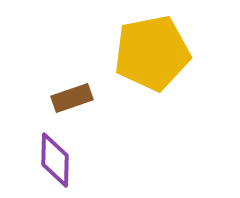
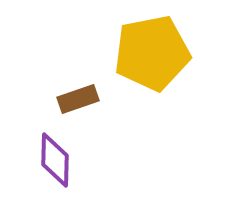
brown rectangle: moved 6 px right, 1 px down
